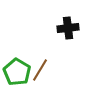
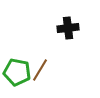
green pentagon: rotated 20 degrees counterclockwise
